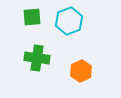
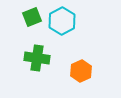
green square: rotated 18 degrees counterclockwise
cyan hexagon: moved 7 px left; rotated 8 degrees counterclockwise
